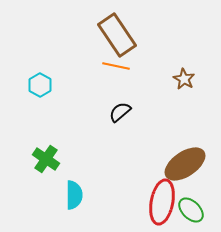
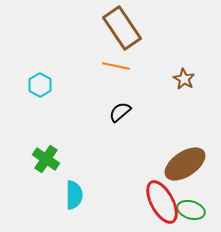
brown rectangle: moved 5 px right, 7 px up
red ellipse: rotated 39 degrees counterclockwise
green ellipse: rotated 28 degrees counterclockwise
